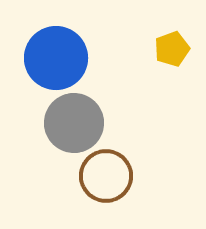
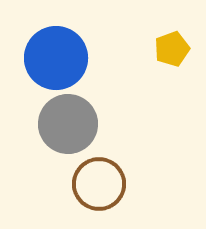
gray circle: moved 6 px left, 1 px down
brown circle: moved 7 px left, 8 px down
